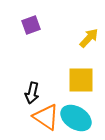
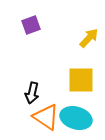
cyan ellipse: rotated 16 degrees counterclockwise
